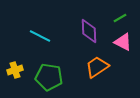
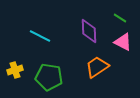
green line: rotated 64 degrees clockwise
